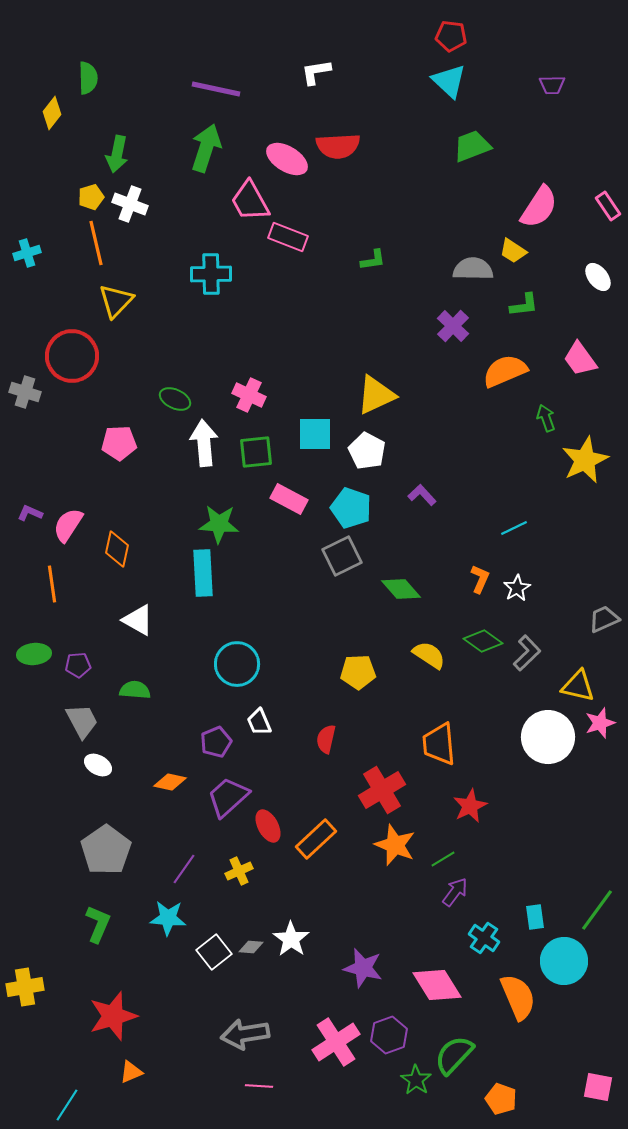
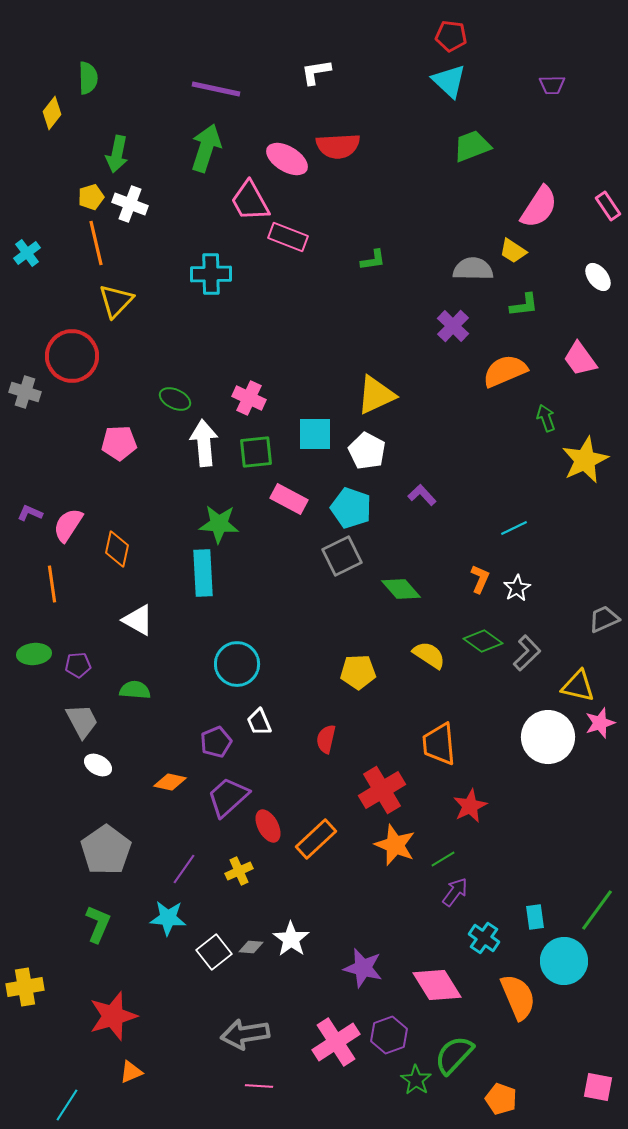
cyan cross at (27, 253): rotated 20 degrees counterclockwise
pink cross at (249, 395): moved 3 px down
